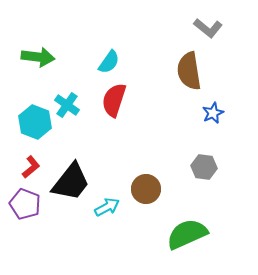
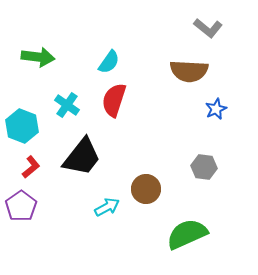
brown semicircle: rotated 78 degrees counterclockwise
blue star: moved 3 px right, 4 px up
cyan hexagon: moved 13 px left, 4 px down
black trapezoid: moved 11 px right, 25 px up
purple pentagon: moved 4 px left, 2 px down; rotated 16 degrees clockwise
